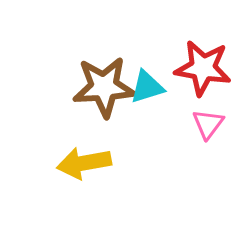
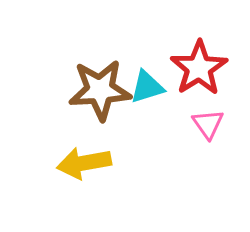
red star: moved 4 px left; rotated 30 degrees clockwise
brown star: moved 4 px left, 3 px down
pink triangle: rotated 12 degrees counterclockwise
